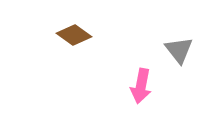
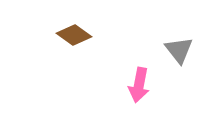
pink arrow: moved 2 px left, 1 px up
